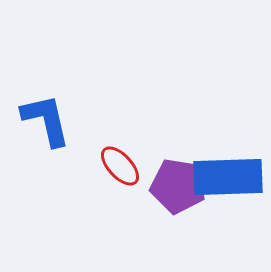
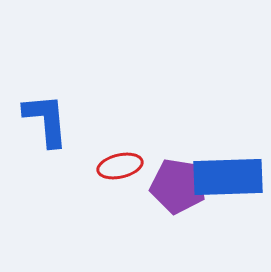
blue L-shape: rotated 8 degrees clockwise
red ellipse: rotated 60 degrees counterclockwise
